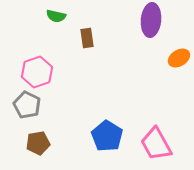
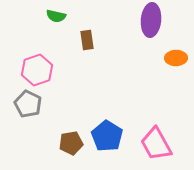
brown rectangle: moved 2 px down
orange ellipse: moved 3 px left; rotated 30 degrees clockwise
pink hexagon: moved 2 px up
gray pentagon: moved 1 px right, 1 px up
brown pentagon: moved 33 px right
